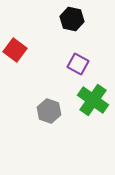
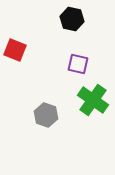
red square: rotated 15 degrees counterclockwise
purple square: rotated 15 degrees counterclockwise
gray hexagon: moved 3 px left, 4 px down
